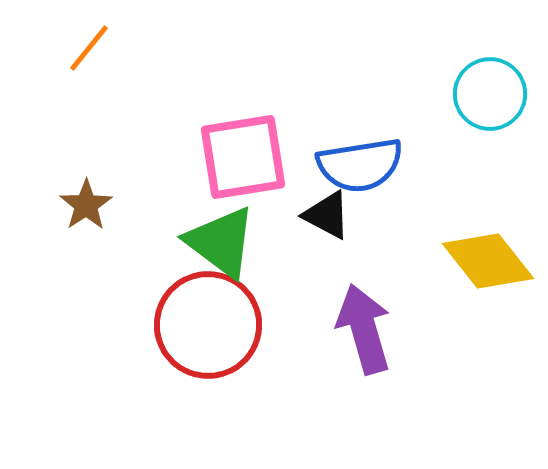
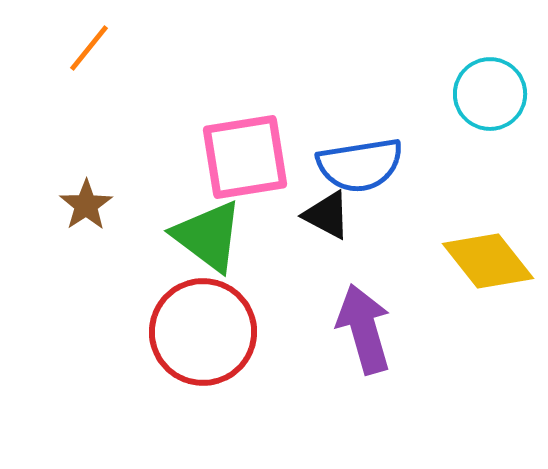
pink square: moved 2 px right
green triangle: moved 13 px left, 6 px up
red circle: moved 5 px left, 7 px down
